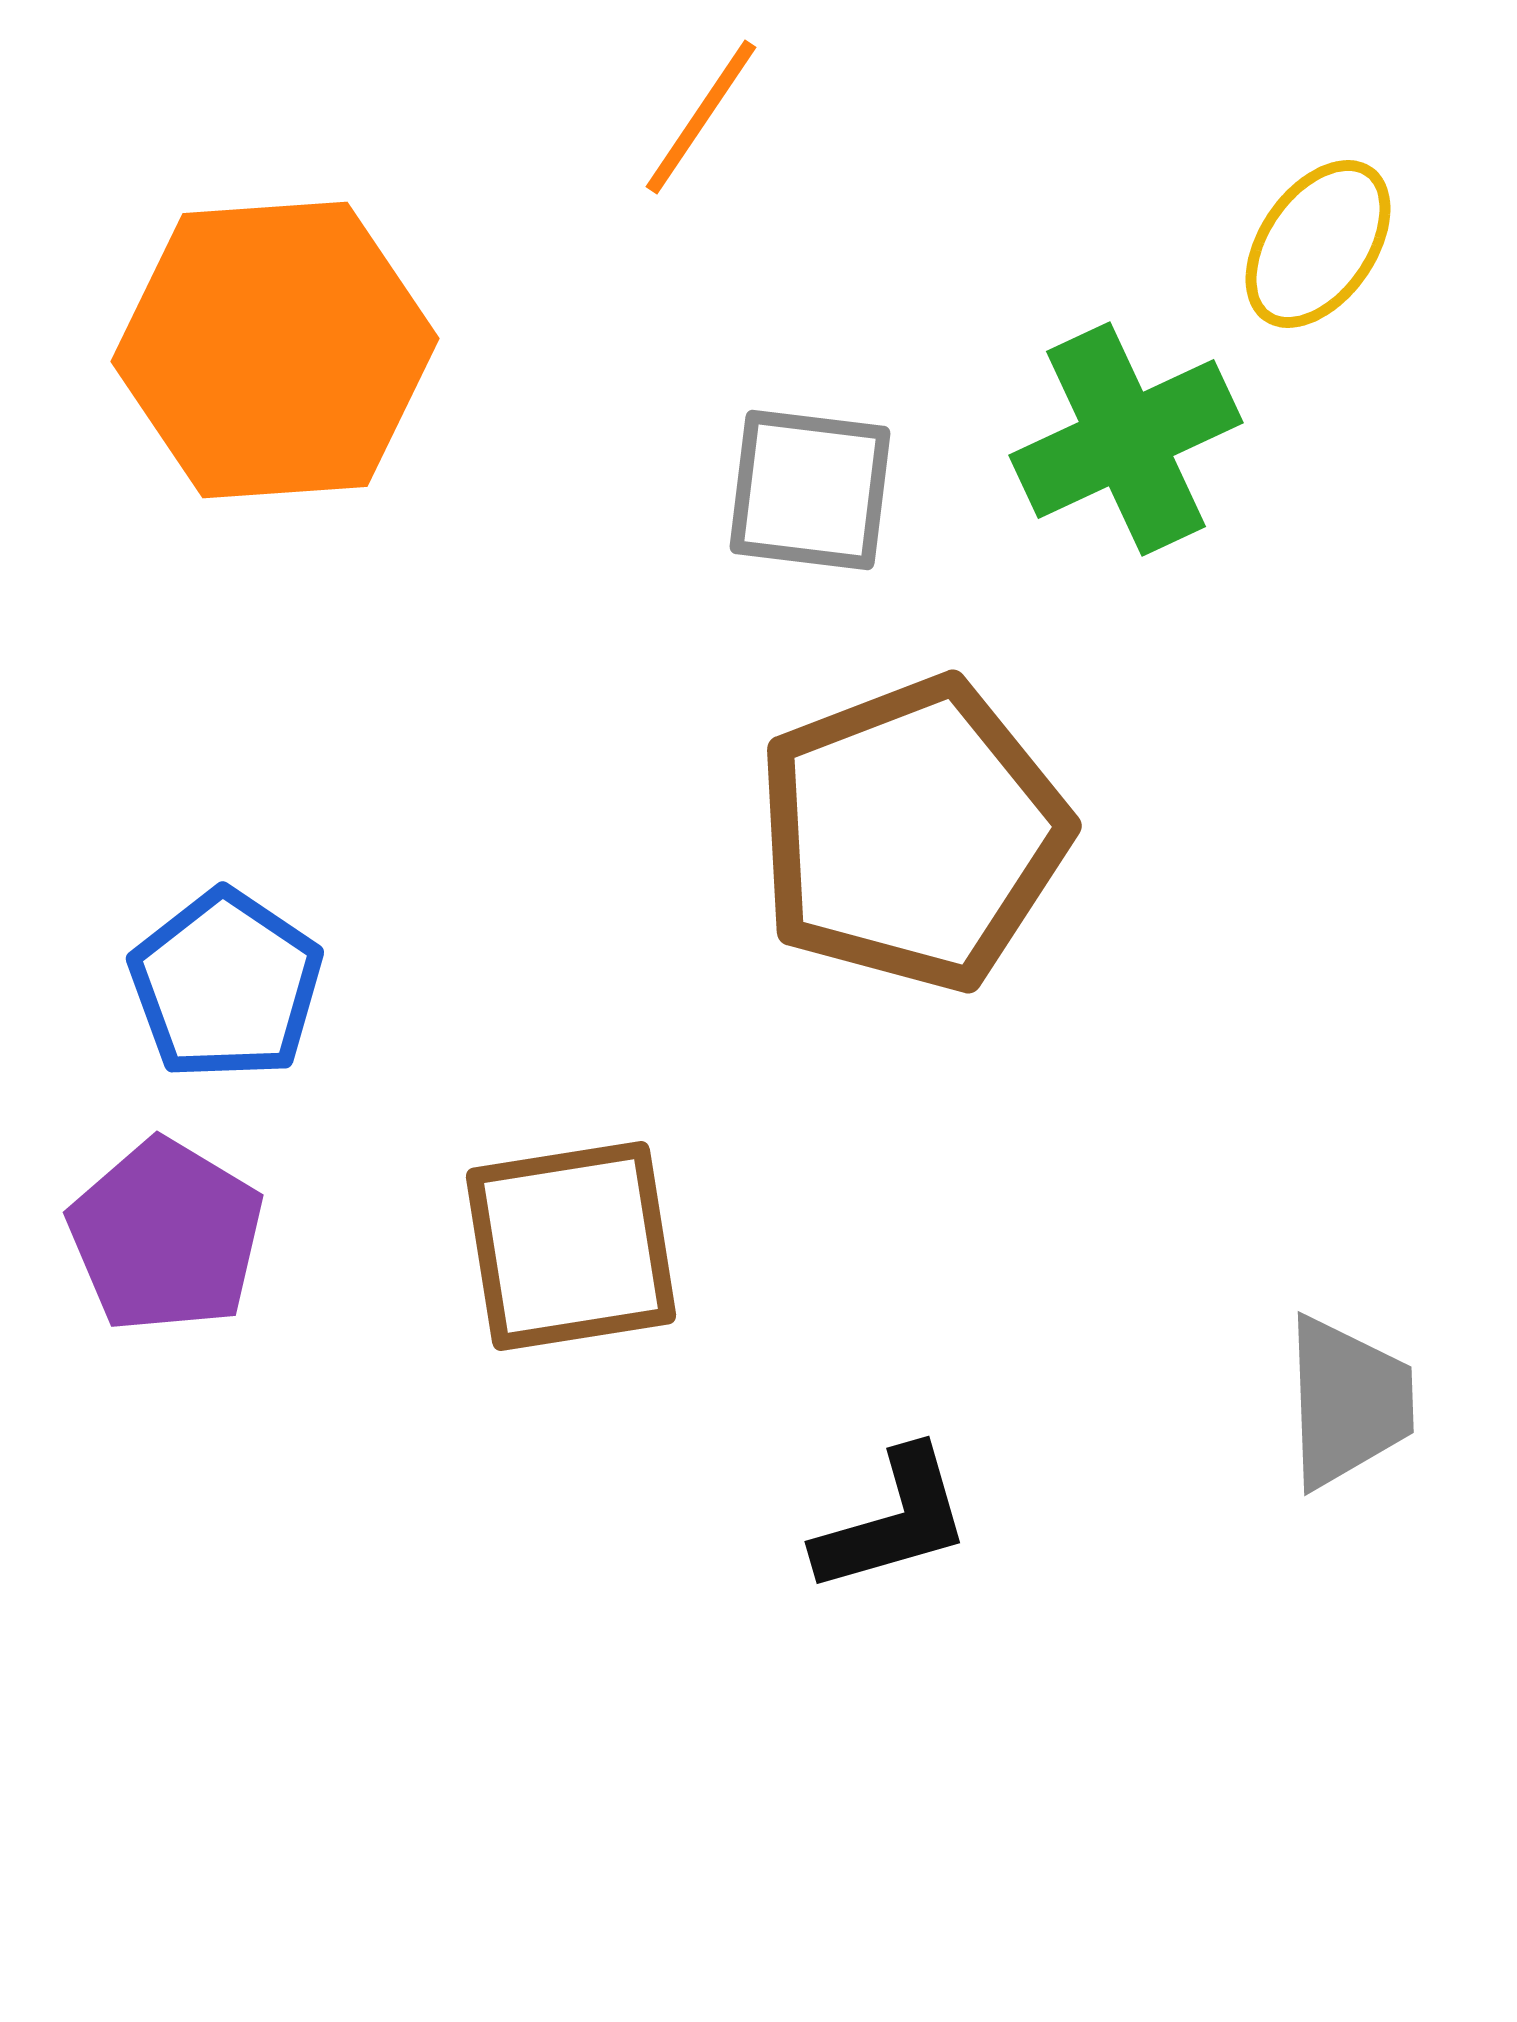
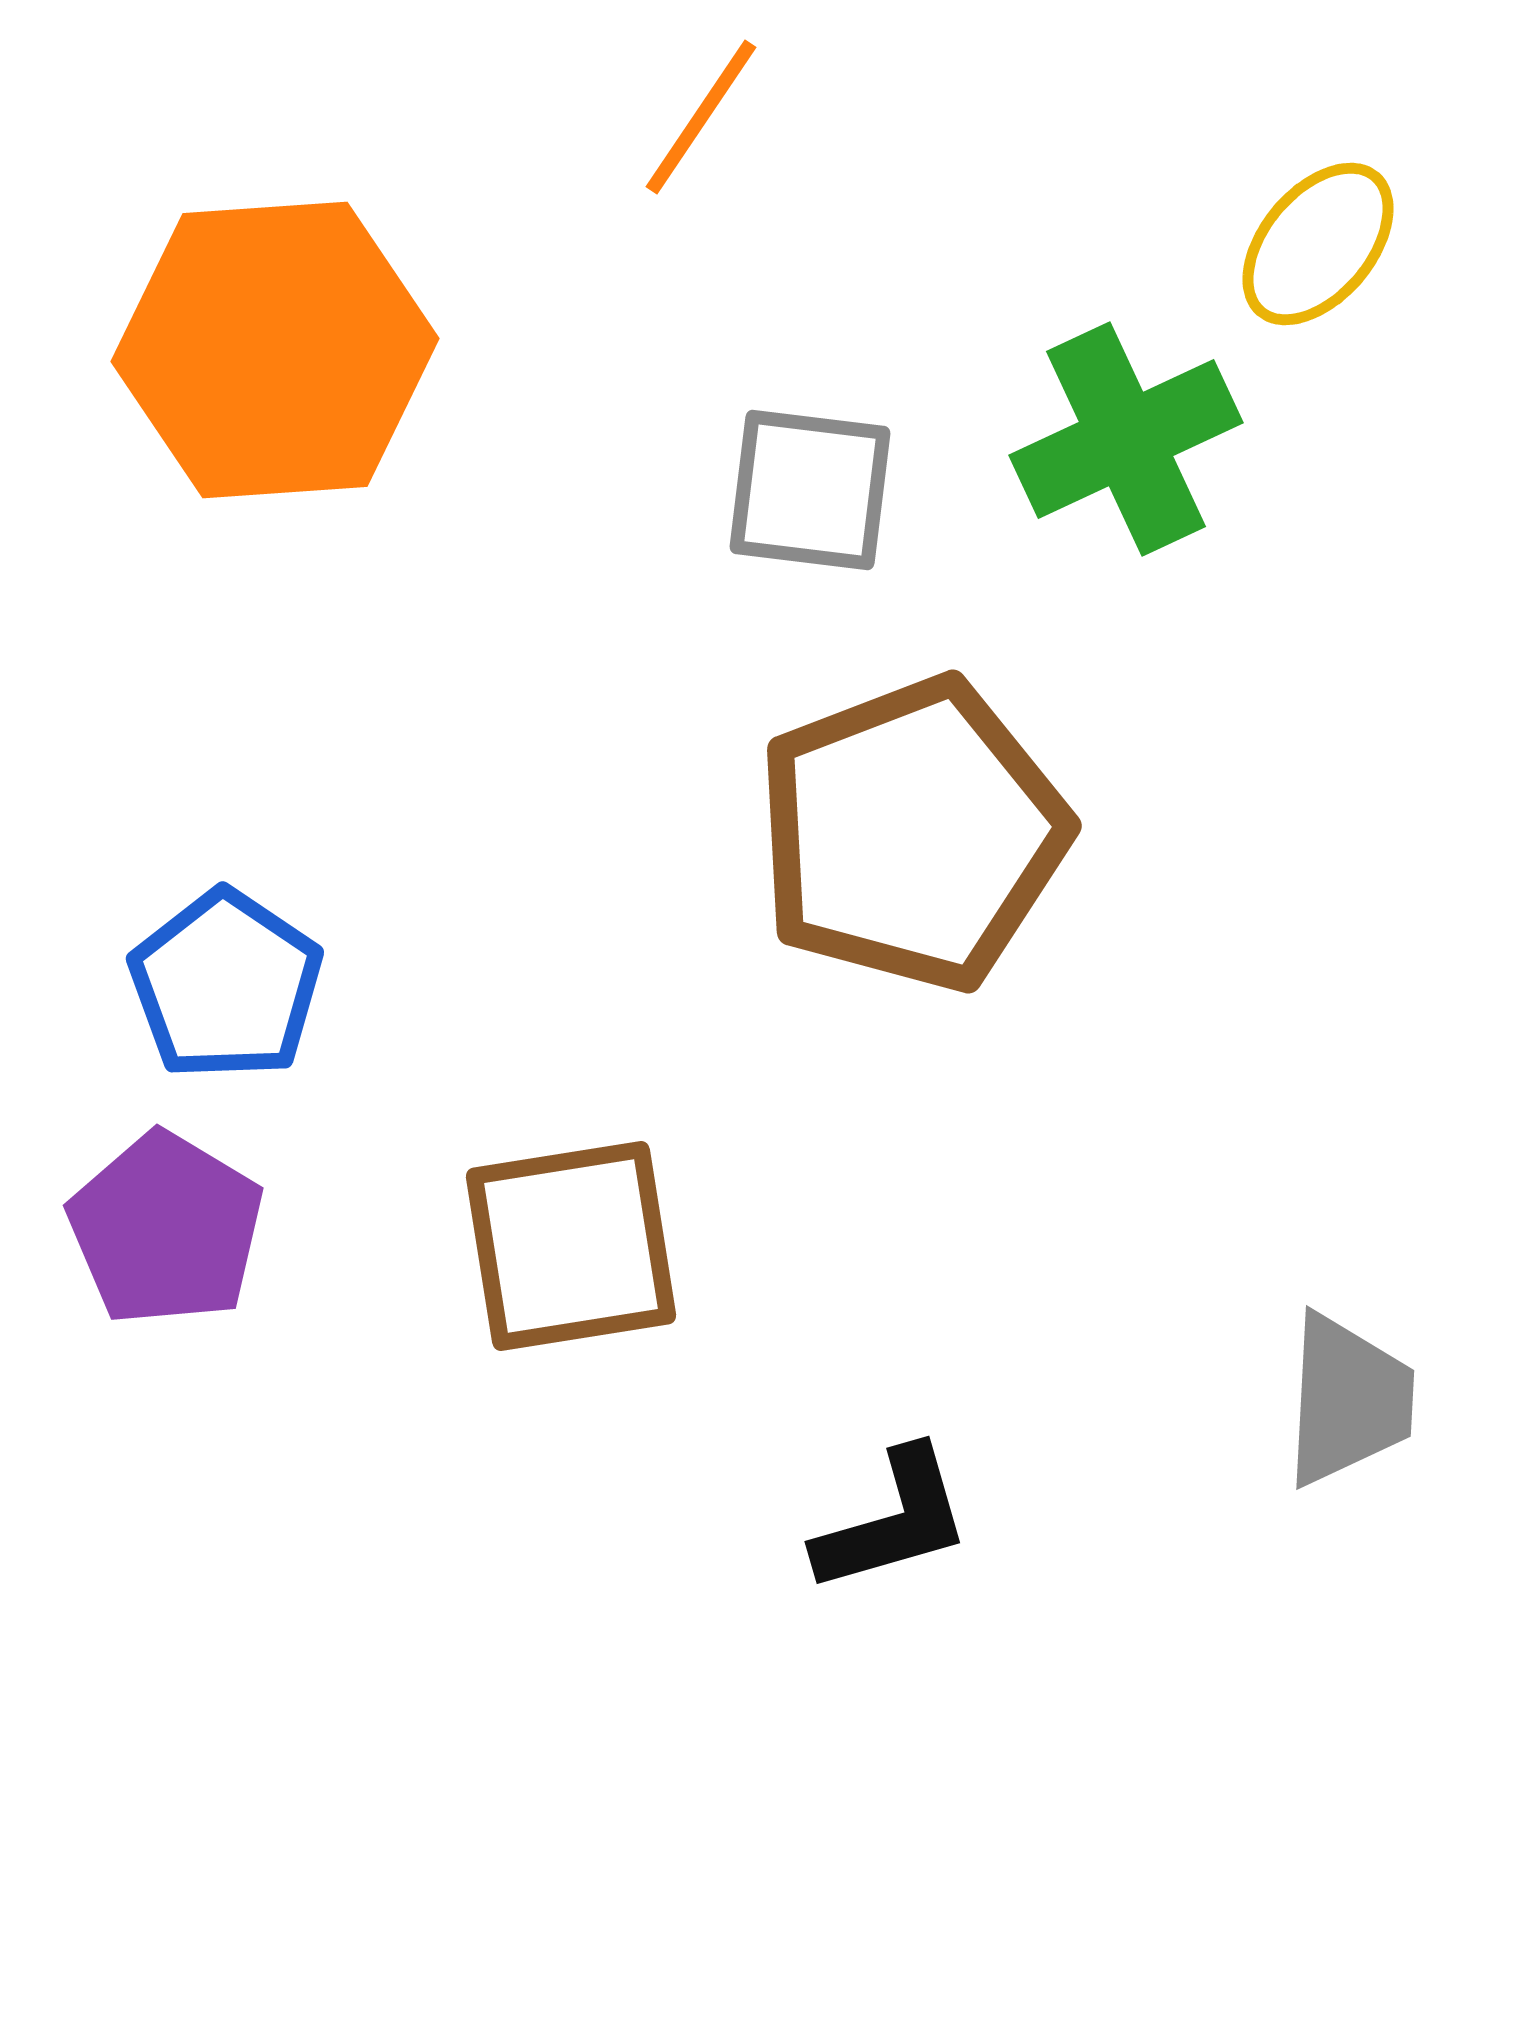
yellow ellipse: rotated 5 degrees clockwise
purple pentagon: moved 7 px up
gray trapezoid: moved 2 px up; rotated 5 degrees clockwise
